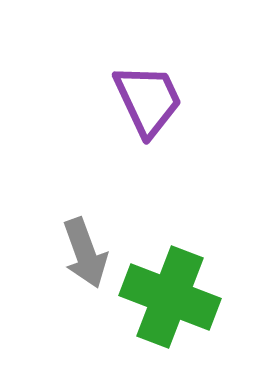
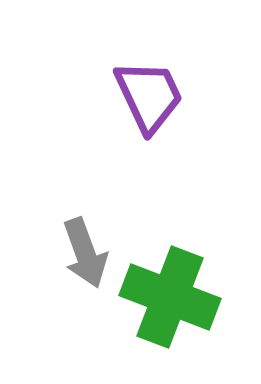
purple trapezoid: moved 1 px right, 4 px up
